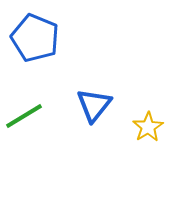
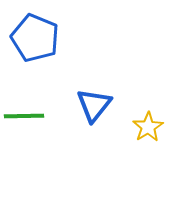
green line: rotated 30 degrees clockwise
